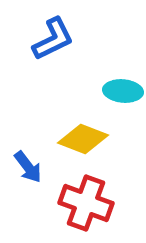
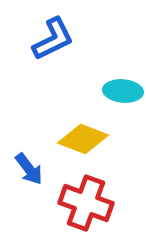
blue arrow: moved 1 px right, 2 px down
